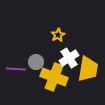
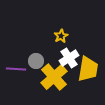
yellow star: moved 3 px right, 1 px down
gray circle: moved 1 px up
yellow cross: rotated 28 degrees clockwise
